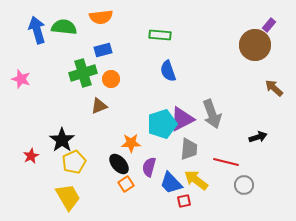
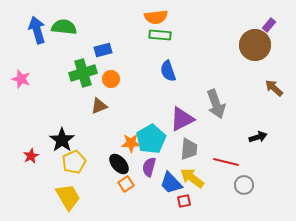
orange semicircle: moved 55 px right
gray arrow: moved 4 px right, 10 px up
cyan pentagon: moved 11 px left, 15 px down; rotated 12 degrees counterclockwise
yellow arrow: moved 4 px left, 2 px up
